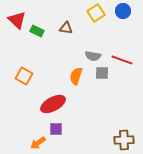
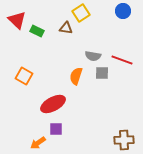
yellow square: moved 15 px left
